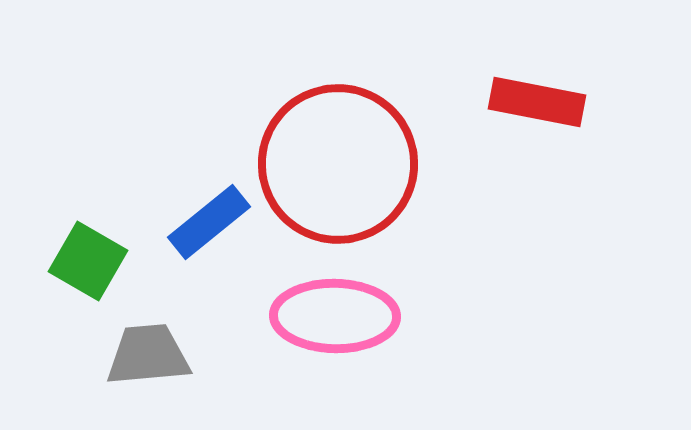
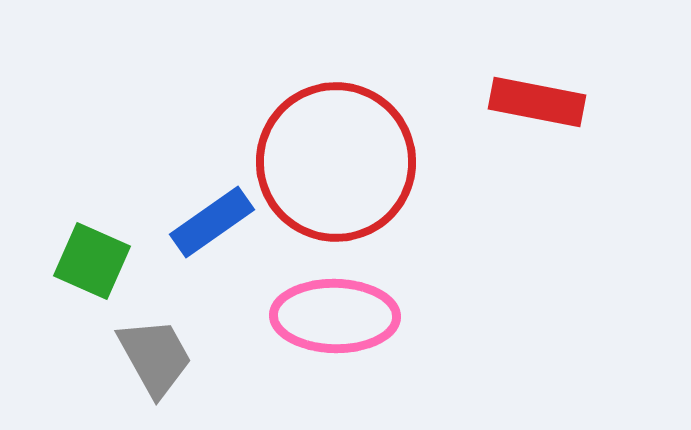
red circle: moved 2 px left, 2 px up
blue rectangle: moved 3 px right; rotated 4 degrees clockwise
green square: moved 4 px right; rotated 6 degrees counterclockwise
gray trapezoid: moved 7 px right, 2 px down; rotated 66 degrees clockwise
